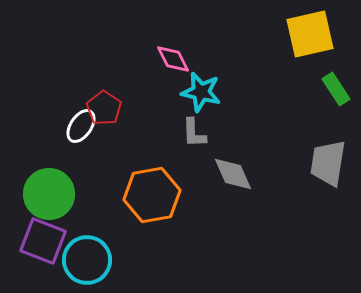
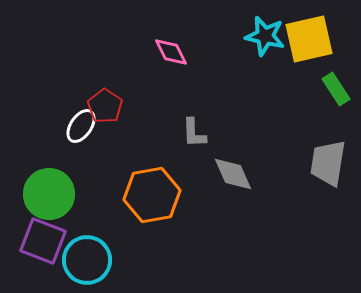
yellow square: moved 1 px left, 5 px down
pink diamond: moved 2 px left, 7 px up
cyan star: moved 64 px right, 56 px up
red pentagon: moved 1 px right, 2 px up
